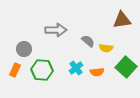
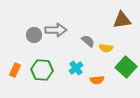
gray circle: moved 10 px right, 14 px up
orange semicircle: moved 8 px down
